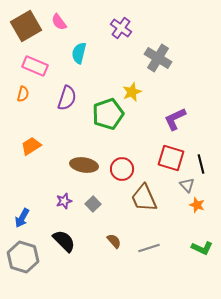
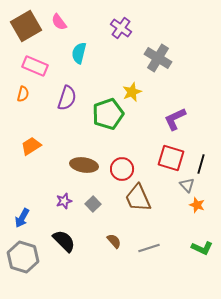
black line: rotated 30 degrees clockwise
brown trapezoid: moved 6 px left
